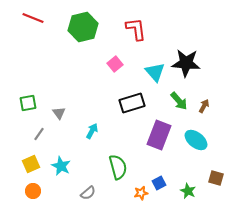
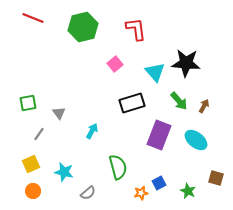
cyan star: moved 3 px right, 6 px down; rotated 12 degrees counterclockwise
